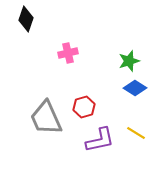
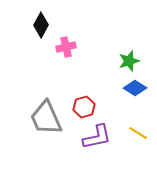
black diamond: moved 15 px right, 6 px down; rotated 10 degrees clockwise
pink cross: moved 2 px left, 6 px up
yellow line: moved 2 px right
purple L-shape: moved 3 px left, 3 px up
